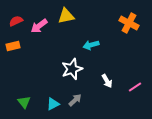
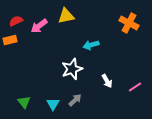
orange rectangle: moved 3 px left, 6 px up
cyan triangle: rotated 32 degrees counterclockwise
